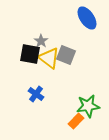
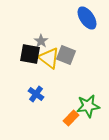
orange rectangle: moved 5 px left, 3 px up
